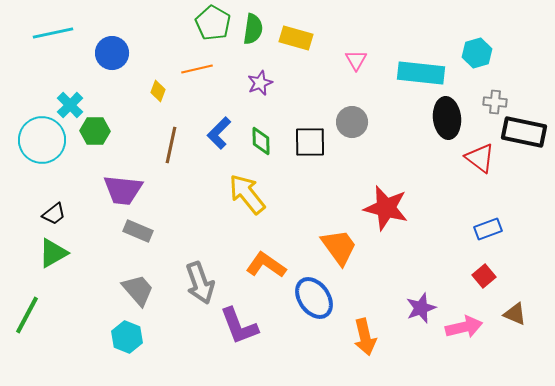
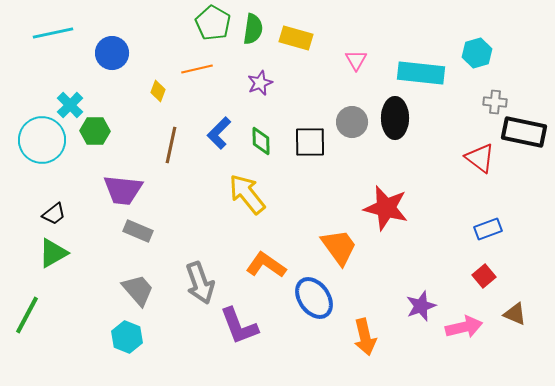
black ellipse at (447, 118): moved 52 px left; rotated 6 degrees clockwise
purple star at (421, 308): moved 2 px up
